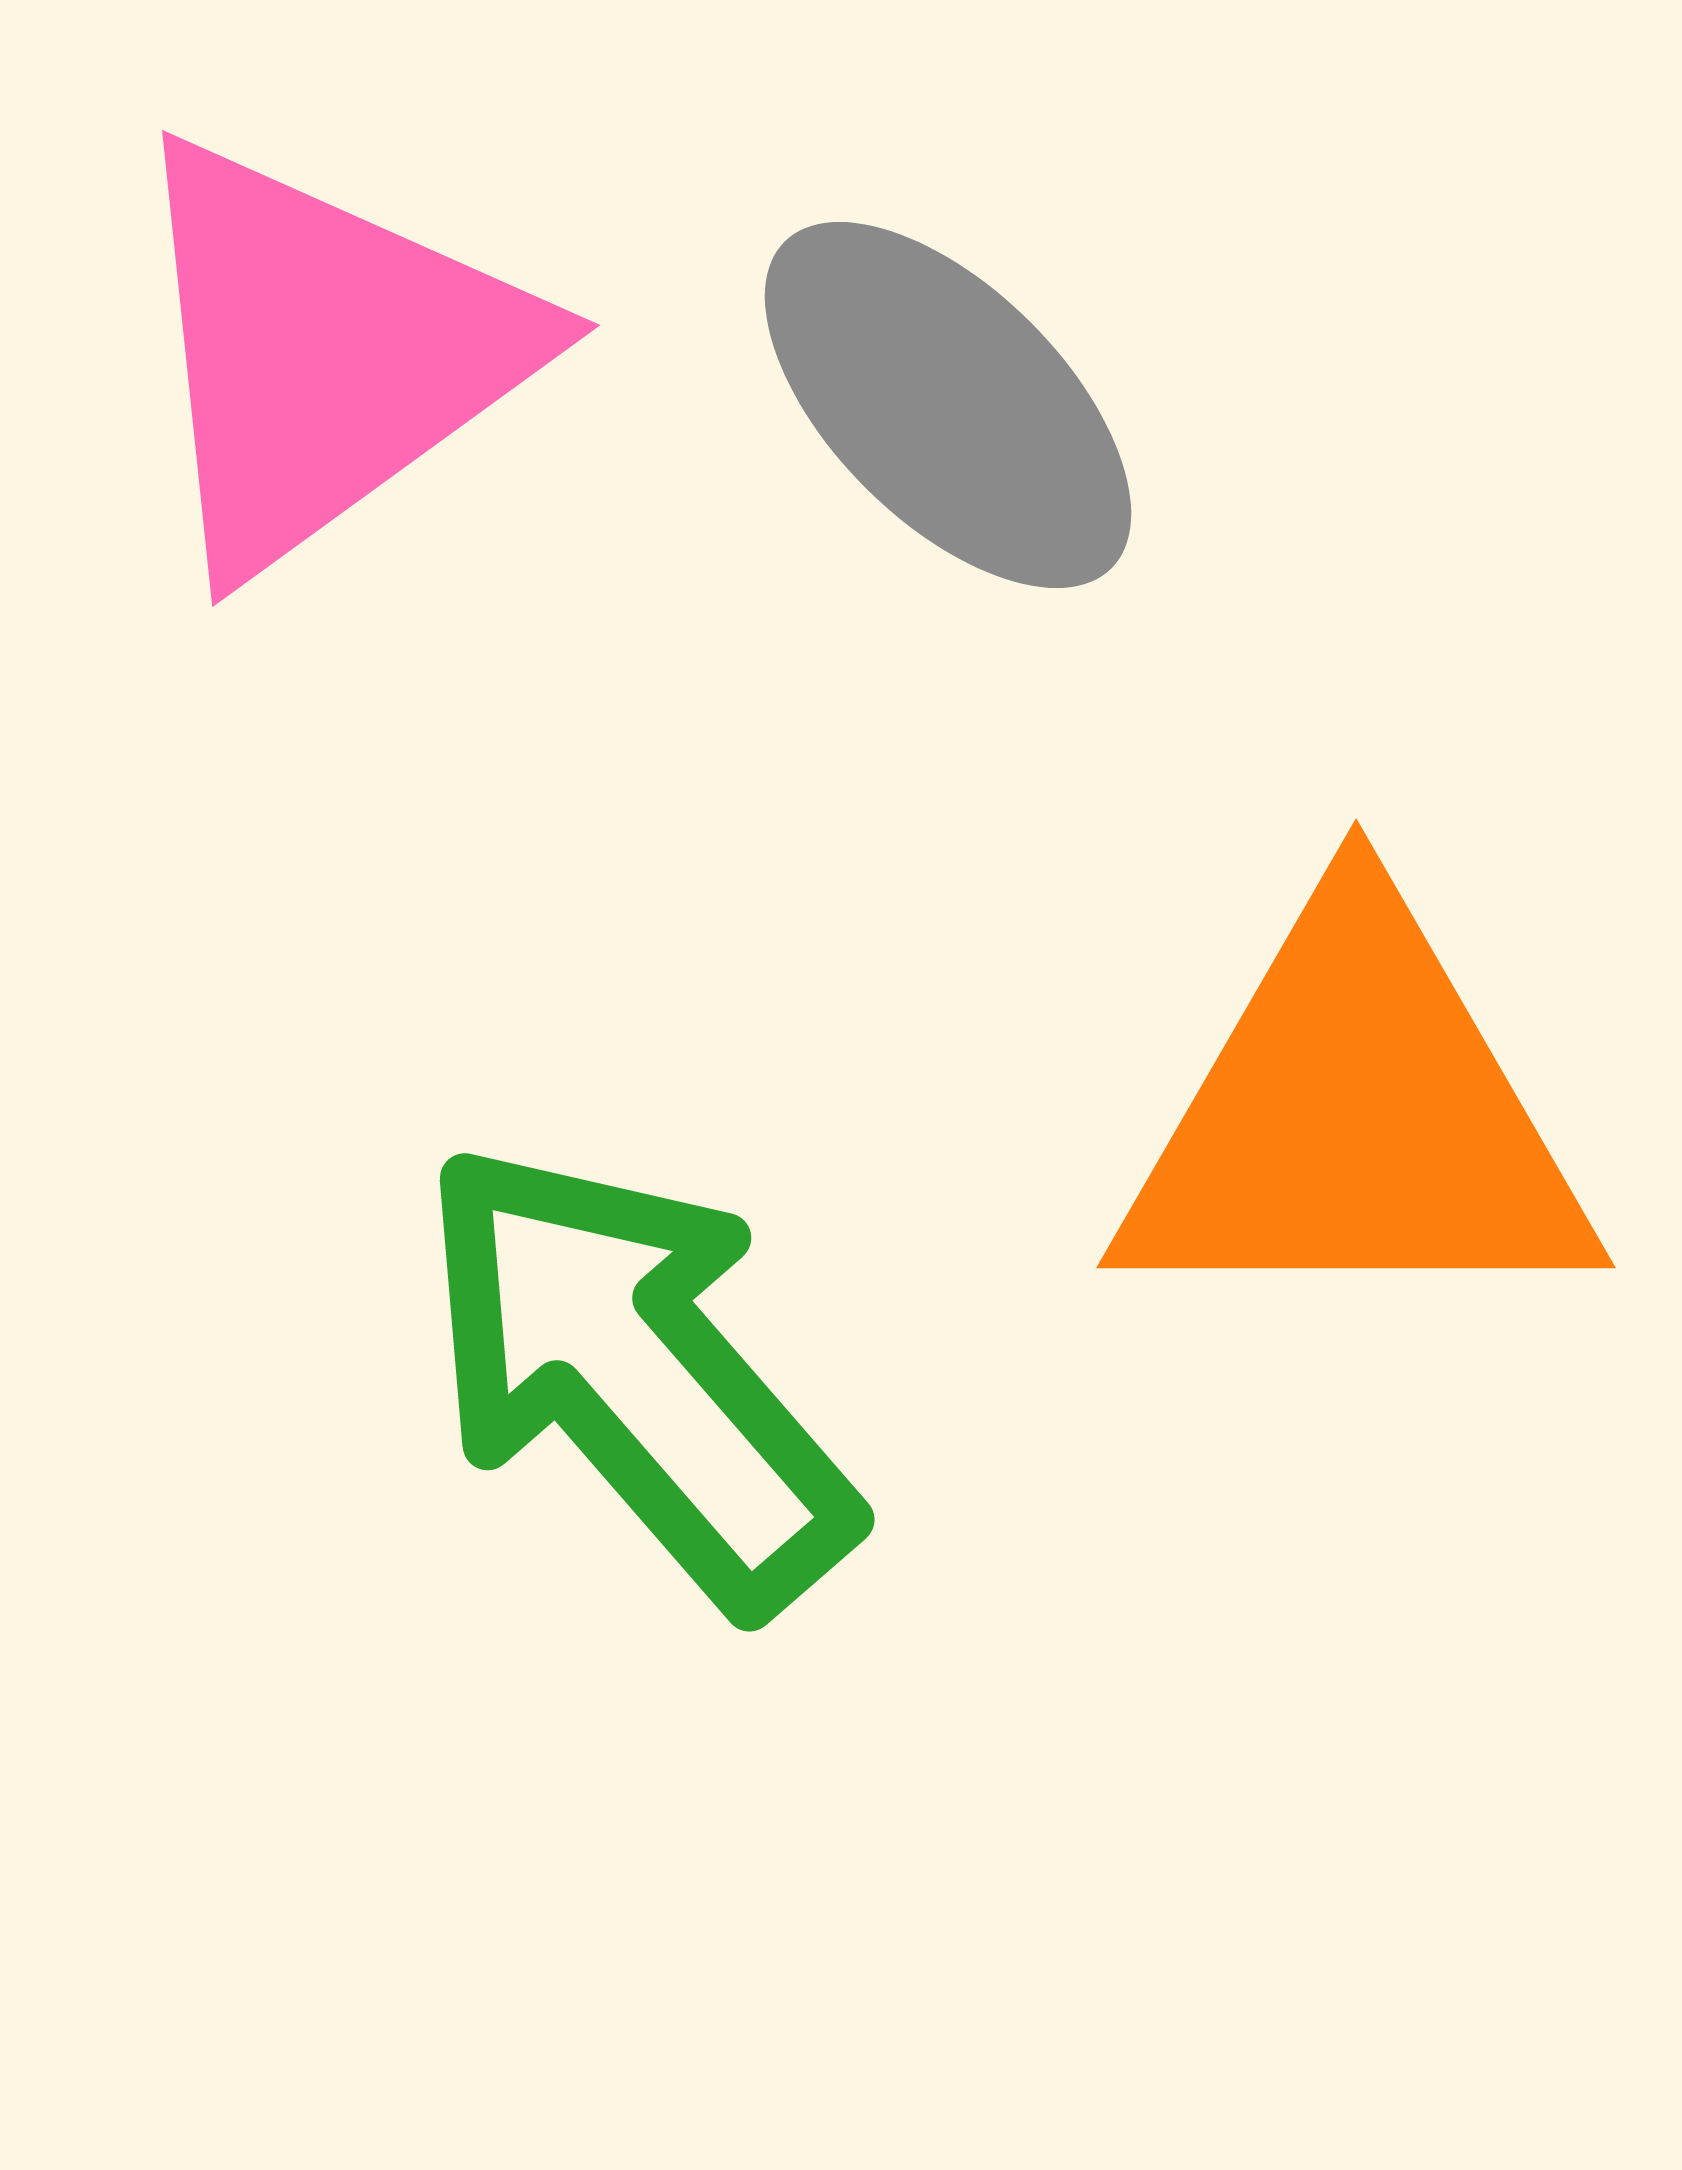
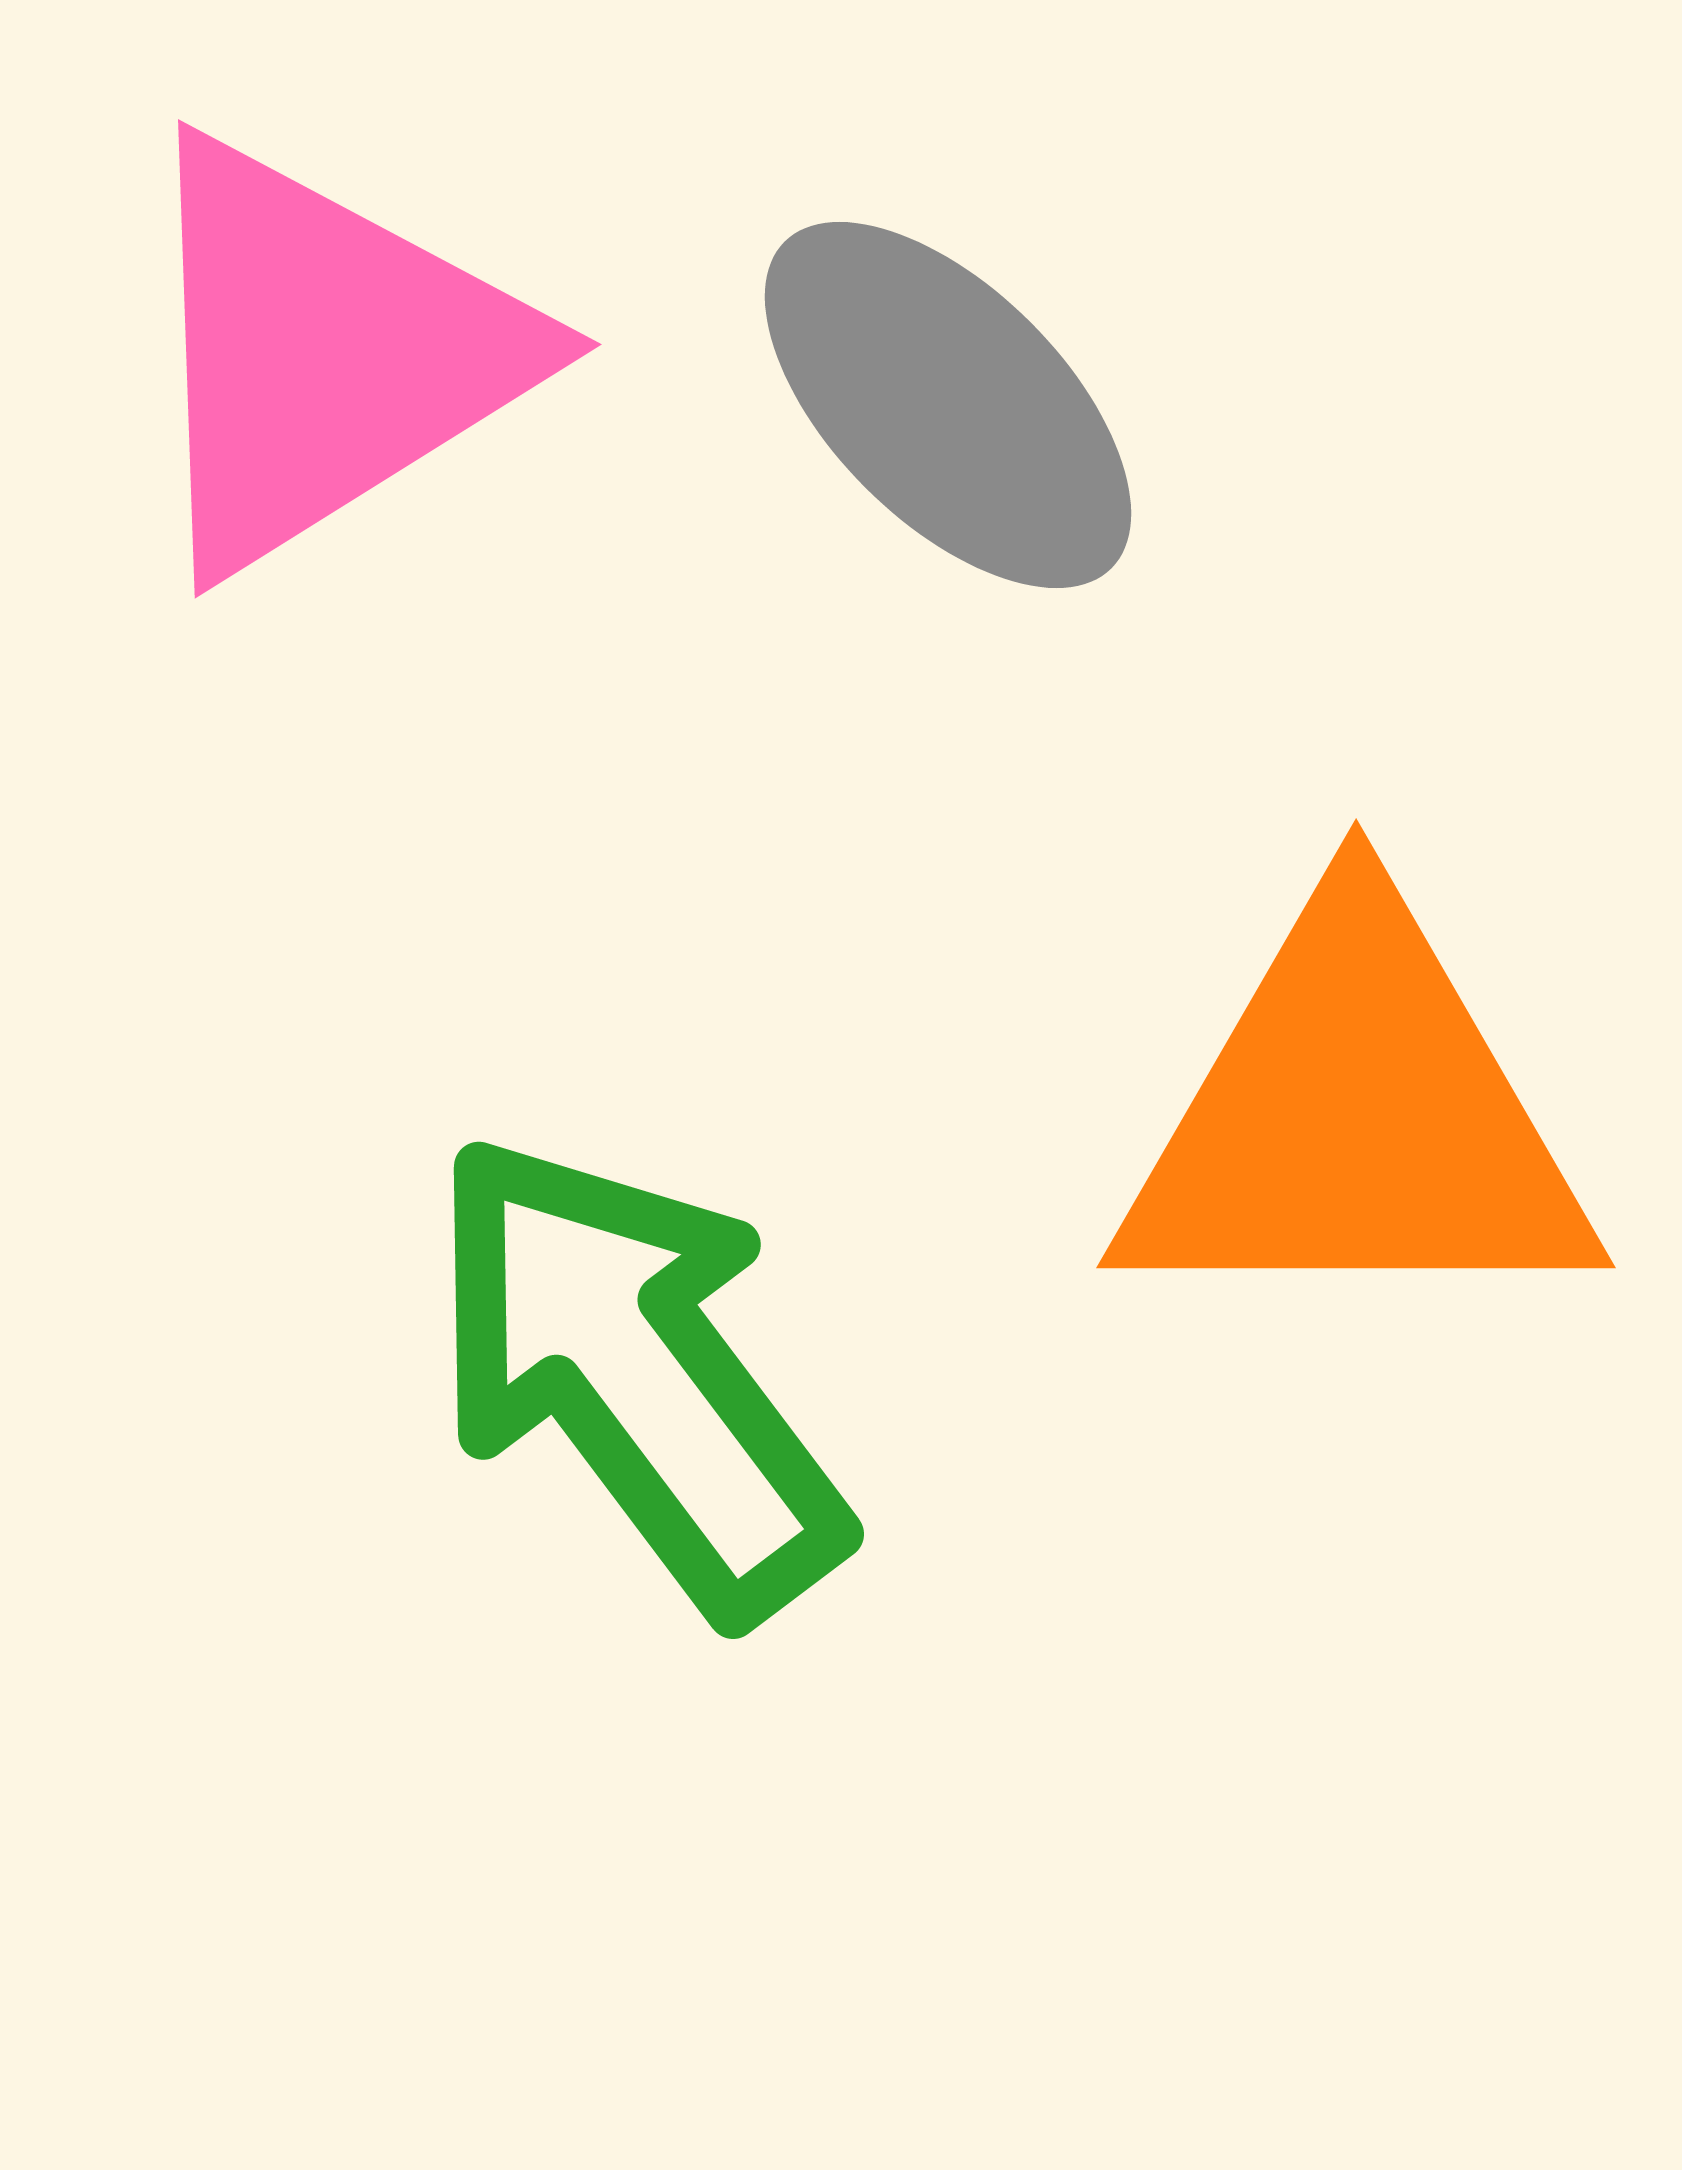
pink triangle: rotated 4 degrees clockwise
green arrow: rotated 4 degrees clockwise
